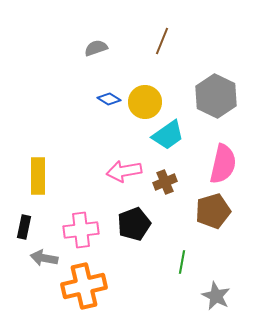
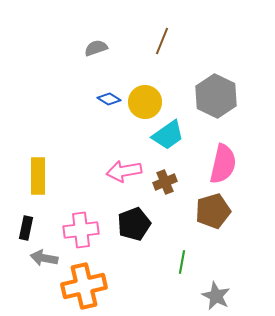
black rectangle: moved 2 px right, 1 px down
